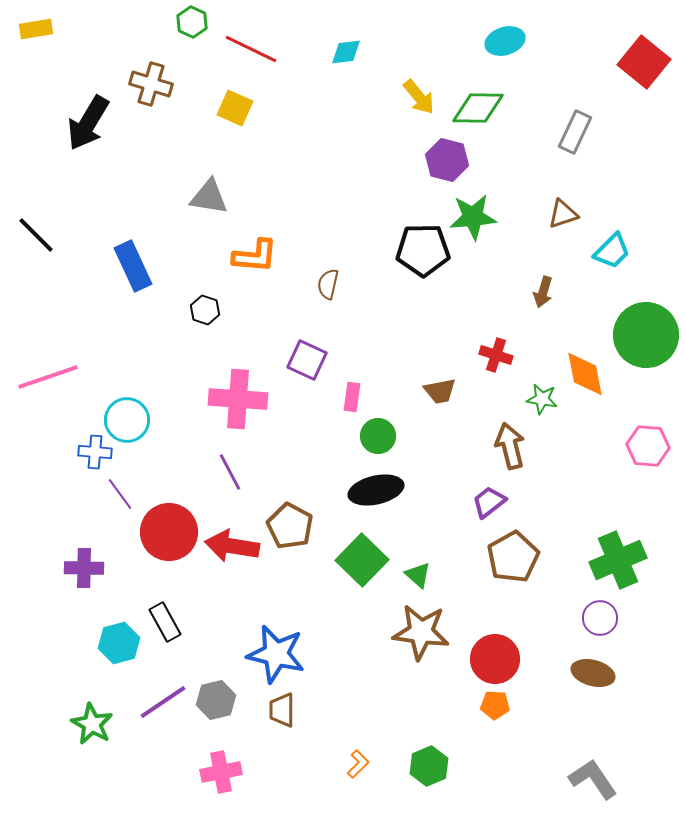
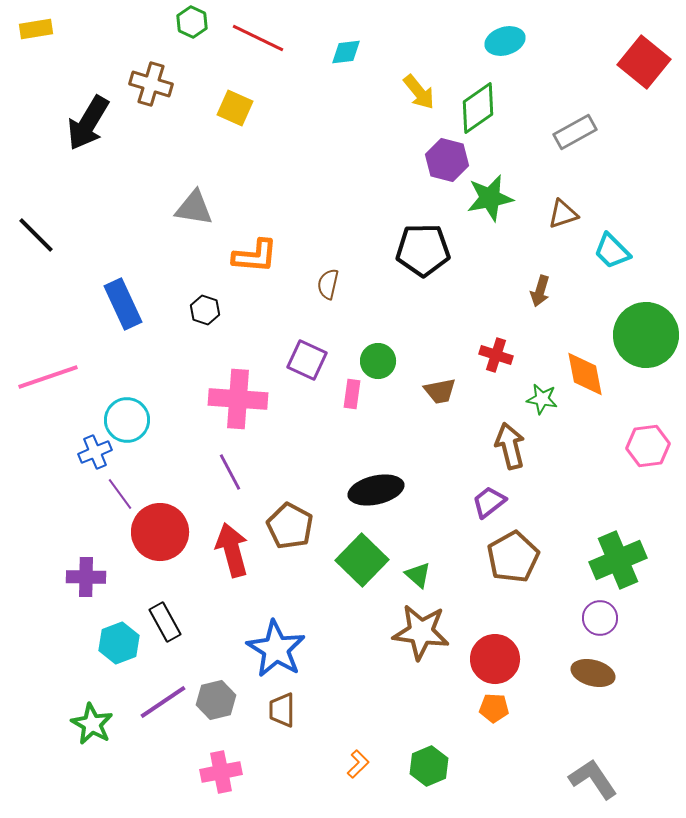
red line at (251, 49): moved 7 px right, 11 px up
yellow arrow at (419, 97): moved 5 px up
green diamond at (478, 108): rotated 36 degrees counterclockwise
gray rectangle at (575, 132): rotated 36 degrees clockwise
gray triangle at (209, 197): moved 15 px left, 11 px down
green star at (473, 217): moved 17 px right, 19 px up; rotated 6 degrees counterclockwise
cyan trapezoid at (612, 251): rotated 90 degrees clockwise
blue rectangle at (133, 266): moved 10 px left, 38 px down
brown arrow at (543, 292): moved 3 px left, 1 px up
pink rectangle at (352, 397): moved 3 px up
green circle at (378, 436): moved 75 px up
pink hexagon at (648, 446): rotated 12 degrees counterclockwise
blue cross at (95, 452): rotated 28 degrees counterclockwise
red circle at (169, 532): moved 9 px left
red arrow at (232, 546): moved 4 px down; rotated 66 degrees clockwise
purple cross at (84, 568): moved 2 px right, 9 px down
cyan hexagon at (119, 643): rotated 6 degrees counterclockwise
blue star at (276, 654): moved 5 px up; rotated 18 degrees clockwise
orange pentagon at (495, 705): moved 1 px left, 3 px down
